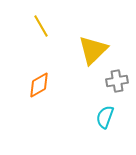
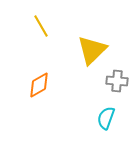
yellow triangle: moved 1 px left
gray cross: rotated 15 degrees clockwise
cyan semicircle: moved 1 px right, 1 px down
